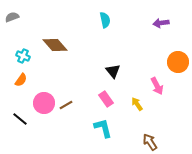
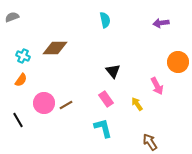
brown diamond: moved 3 px down; rotated 50 degrees counterclockwise
black line: moved 2 px left, 1 px down; rotated 21 degrees clockwise
